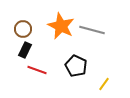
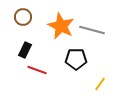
brown circle: moved 12 px up
black pentagon: moved 7 px up; rotated 25 degrees counterclockwise
yellow line: moved 4 px left
